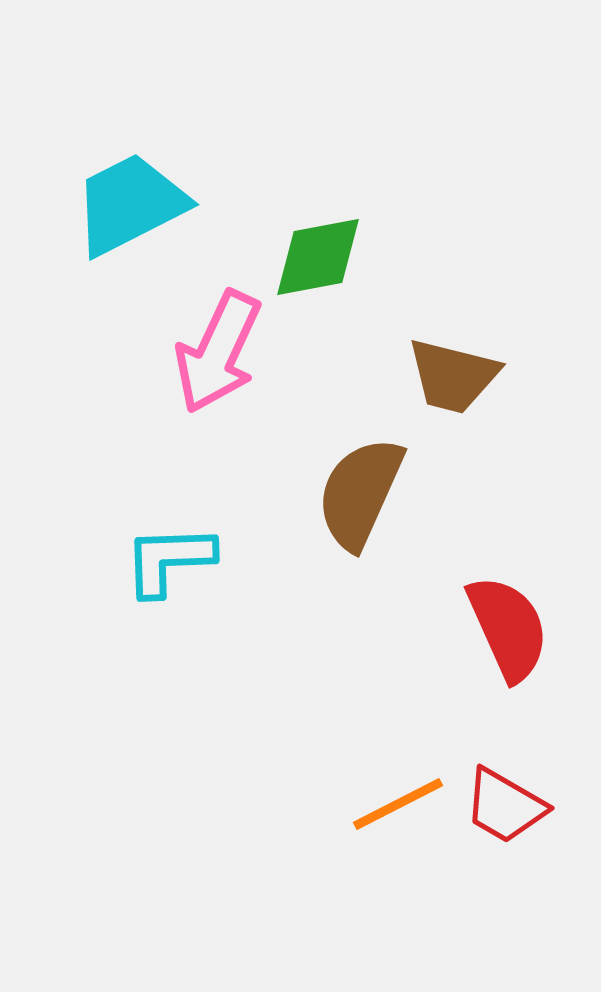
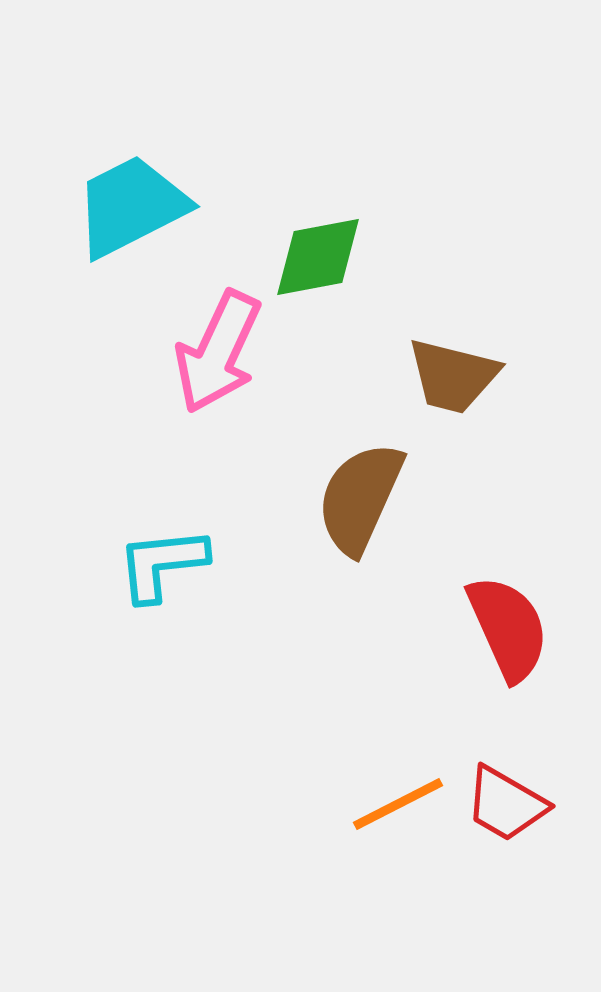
cyan trapezoid: moved 1 px right, 2 px down
brown semicircle: moved 5 px down
cyan L-shape: moved 7 px left, 4 px down; rotated 4 degrees counterclockwise
red trapezoid: moved 1 px right, 2 px up
